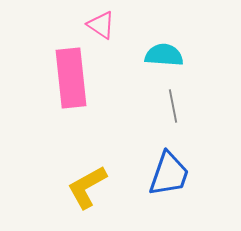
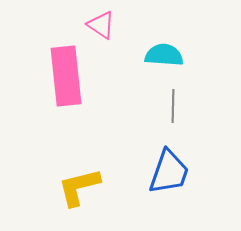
pink rectangle: moved 5 px left, 2 px up
gray line: rotated 12 degrees clockwise
blue trapezoid: moved 2 px up
yellow L-shape: moved 8 px left; rotated 15 degrees clockwise
